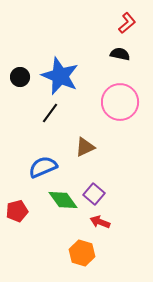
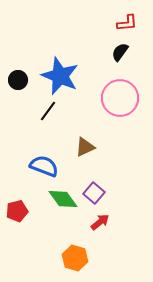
red L-shape: rotated 35 degrees clockwise
black semicircle: moved 2 px up; rotated 66 degrees counterclockwise
black circle: moved 2 px left, 3 px down
pink circle: moved 4 px up
black line: moved 2 px left, 2 px up
blue semicircle: moved 1 px right, 1 px up; rotated 44 degrees clockwise
purple square: moved 1 px up
green diamond: moved 1 px up
red arrow: rotated 120 degrees clockwise
orange hexagon: moved 7 px left, 5 px down
